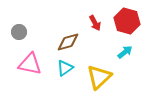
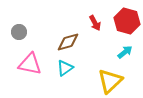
yellow triangle: moved 11 px right, 4 px down
